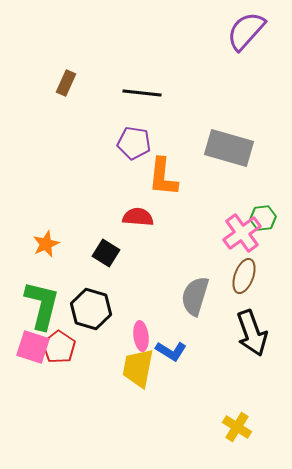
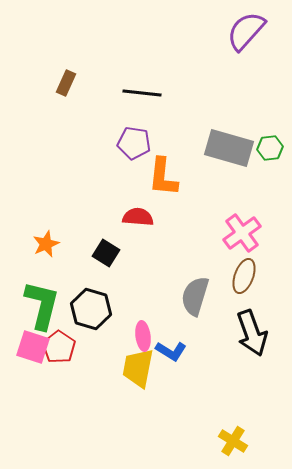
green hexagon: moved 7 px right, 70 px up
pink ellipse: moved 2 px right
yellow cross: moved 4 px left, 14 px down
